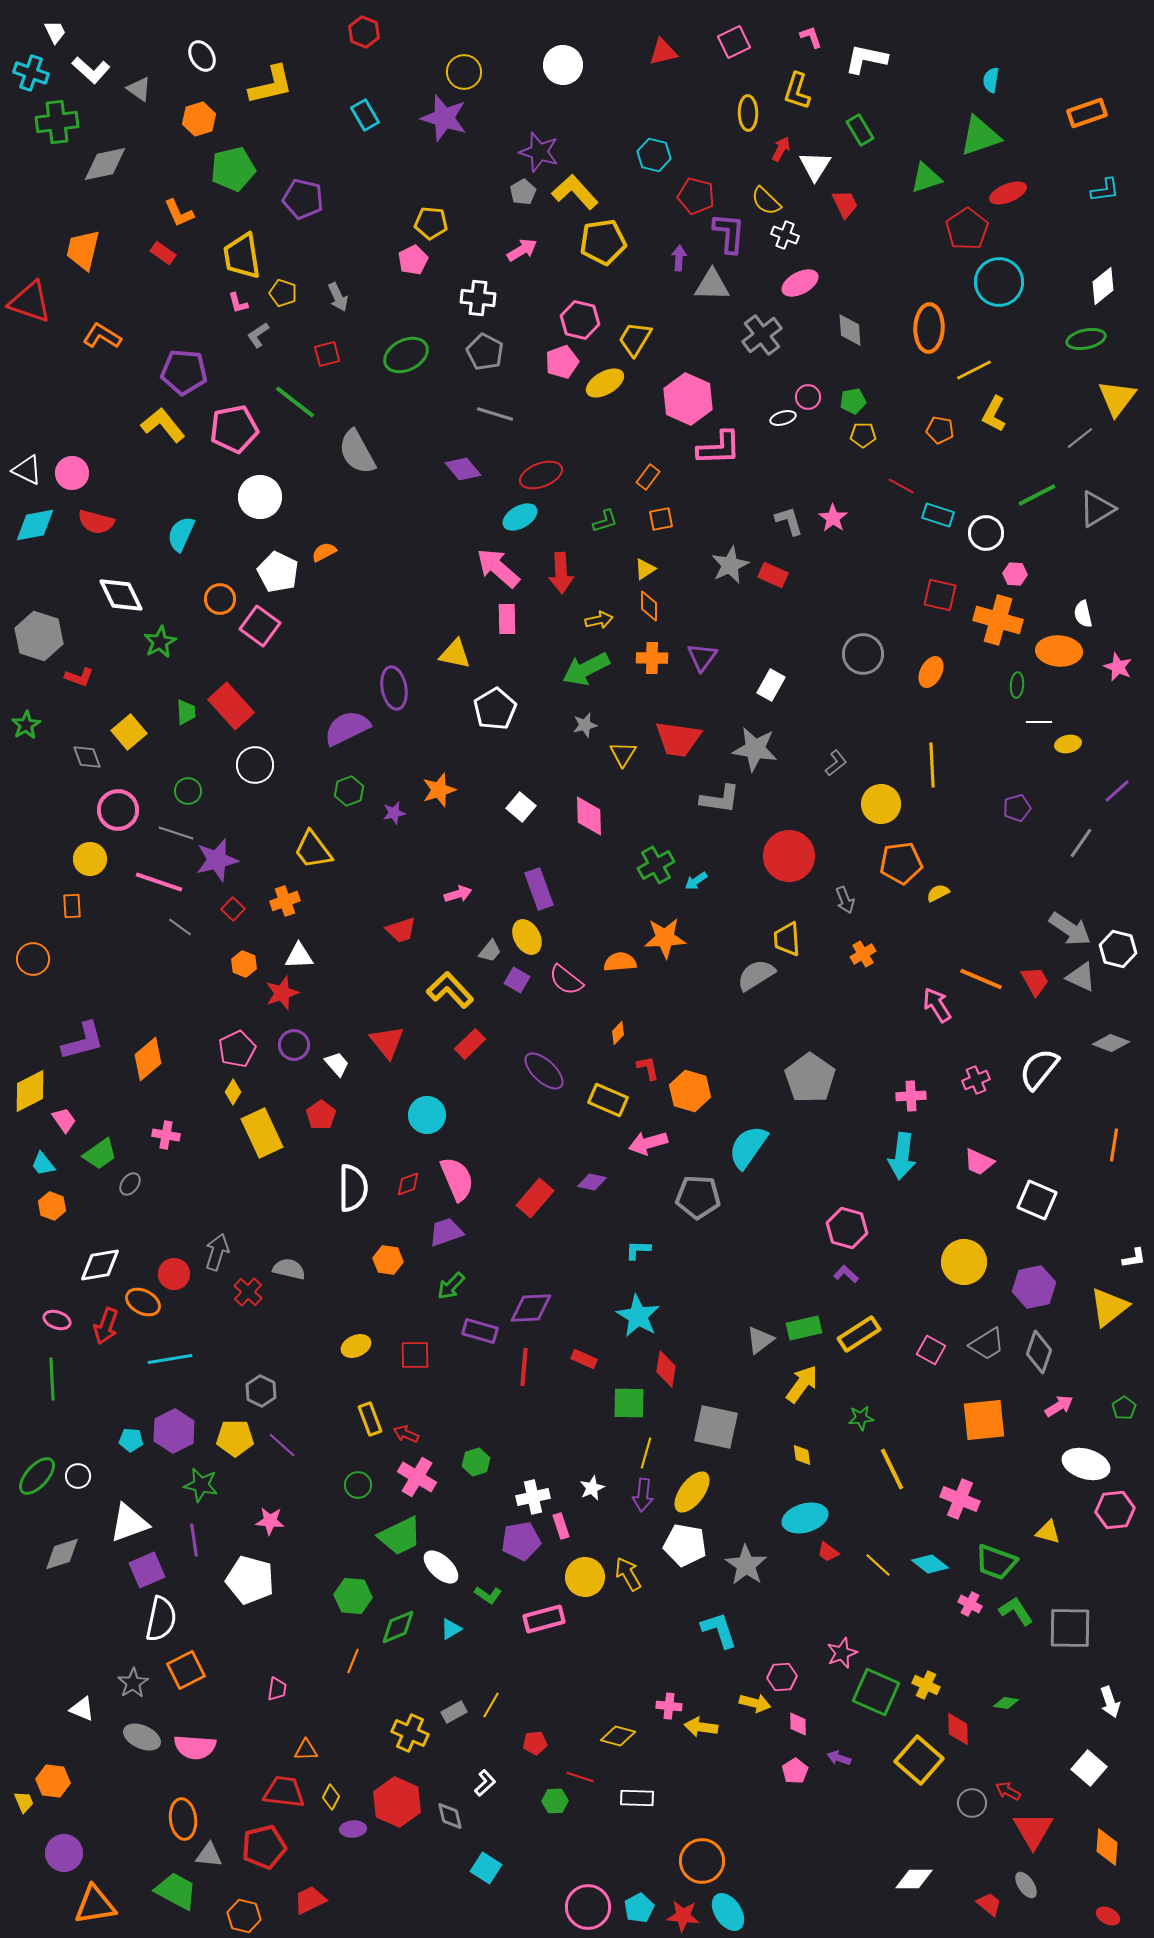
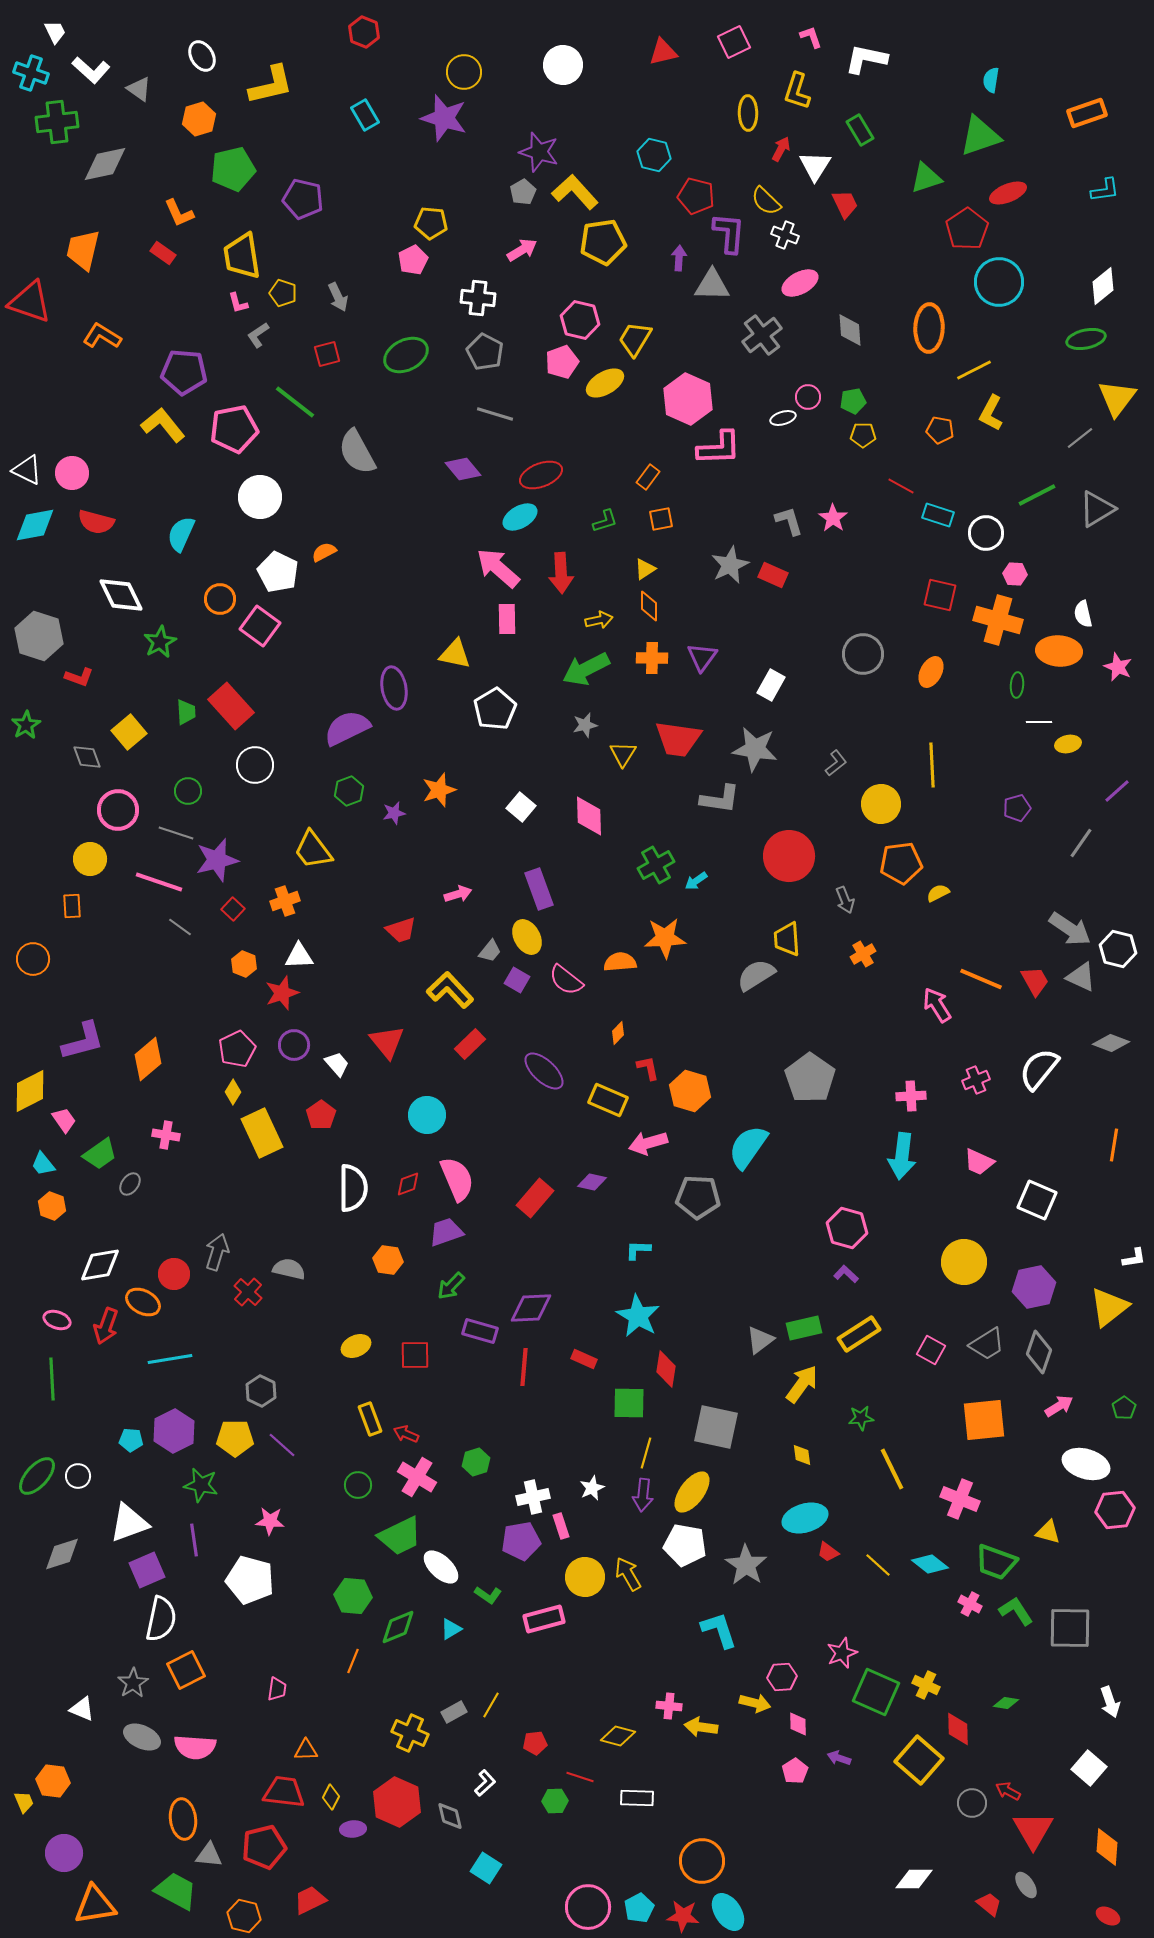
yellow L-shape at (994, 414): moved 3 px left, 1 px up
